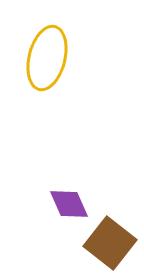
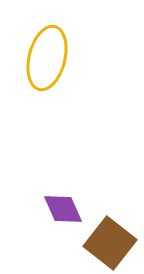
purple diamond: moved 6 px left, 5 px down
